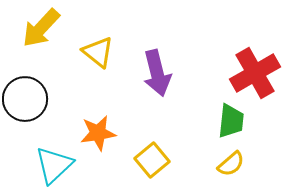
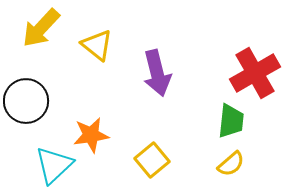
yellow triangle: moved 1 px left, 7 px up
black circle: moved 1 px right, 2 px down
orange star: moved 7 px left, 2 px down
